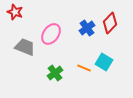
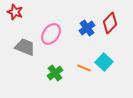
cyan square: rotated 12 degrees clockwise
